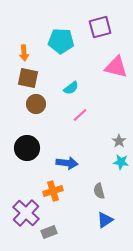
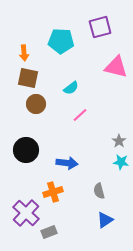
black circle: moved 1 px left, 2 px down
orange cross: moved 1 px down
